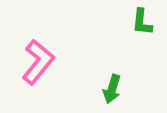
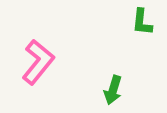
green arrow: moved 1 px right, 1 px down
